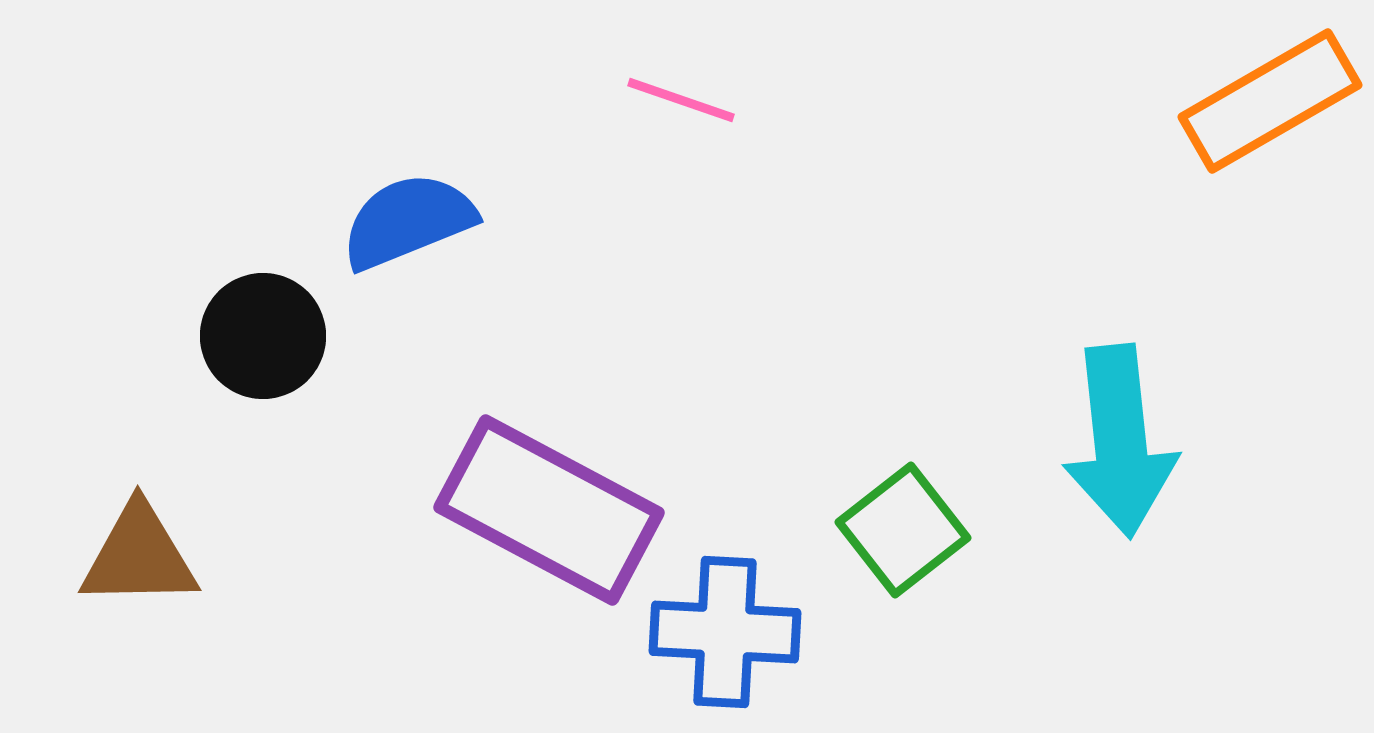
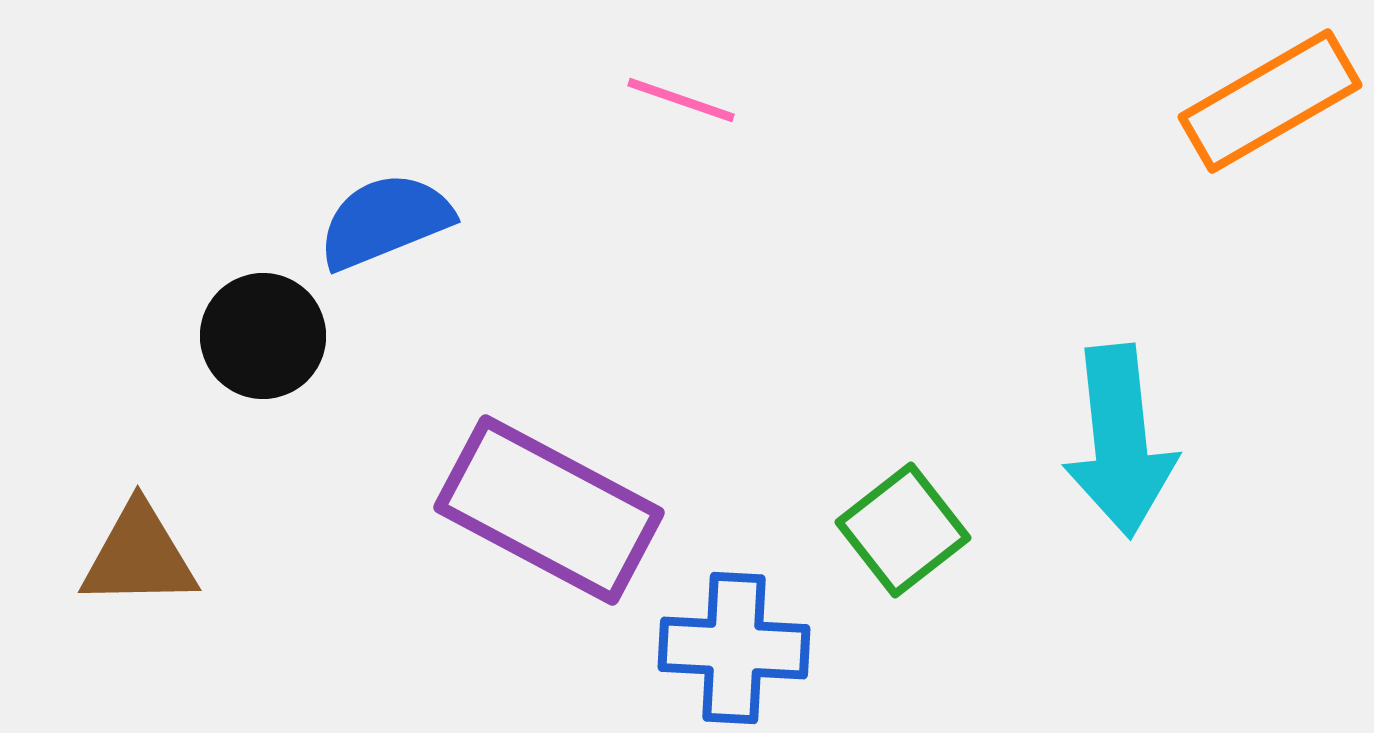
blue semicircle: moved 23 px left
blue cross: moved 9 px right, 16 px down
